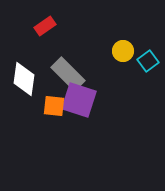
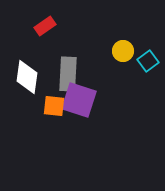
gray rectangle: rotated 48 degrees clockwise
white diamond: moved 3 px right, 2 px up
